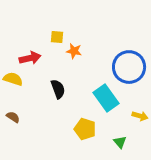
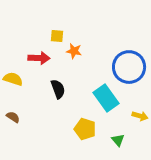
yellow square: moved 1 px up
red arrow: moved 9 px right; rotated 15 degrees clockwise
green triangle: moved 2 px left, 2 px up
